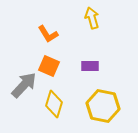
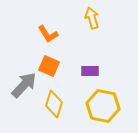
purple rectangle: moved 5 px down
